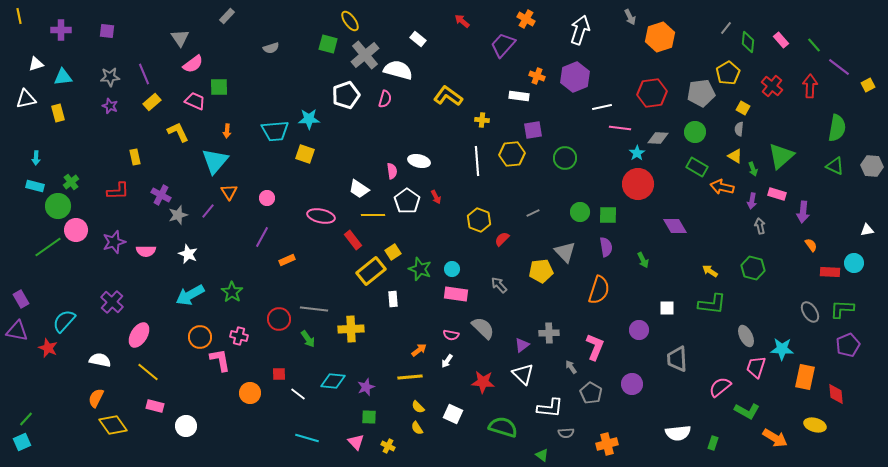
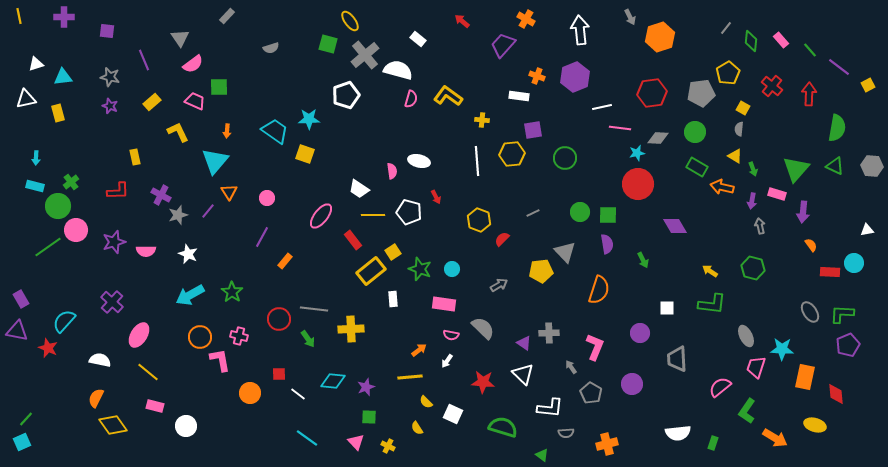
purple cross at (61, 30): moved 3 px right, 13 px up
white arrow at (580, 30): rotated 24 degrees counterclockwise
green diamond at (748, 42): moved 3 px right, 1 px up
green line at (814, 45): moved 4 px left, 5 px down
purple line at (144, 74): moved 14 px up
gray star at (110, 77): rotated 18 degrees clockwise
red arrow at (810, 86): moved 1 px left, 8 px down
pink semicircle at (385, 99): moved 26 px right
cyan trapezoid at (275, 131): rotated 140 degrees counterclockwise
cyan star at (637, 153): rotated 21 degrees clockwise
green triangle at (781, 156): moved 15 px right, 13 px down; rotated 8 degrees counterclockwise
white pentagon at (407, 201): moved 2 px right, 11 px down; rotated 20 degrees counterclockwise
pink ellipse at (321, 216): rotated 64 degrees counterclockwise
purple semicircle at (606, 247): moved 1 px right, 3 px up
orange rectangle at (287, 260): moved 2 px left, 1 px down; rotated 28 degrees counterclockwise
gray arrow at (499, 285): rotated 102 degrees clockwise
pink rectangle at (456, 294): moved 12 px left, 10 px down
green L-shape at (842, 309): moved 5 px down
purple circle at (639, 330): moved 1 px right, 3 px down
purple triangle at (522, 345): moved 2 px right, 2 px up; rotated 49 degrees counterclockwise
yellow semicircle at (418, 407): moved 8 px right, 5 px up
green L-shape at (747, 411): rotated 95 degrees clockwise
cyan line at (307, 438): rotated 20 degrees clockwise
